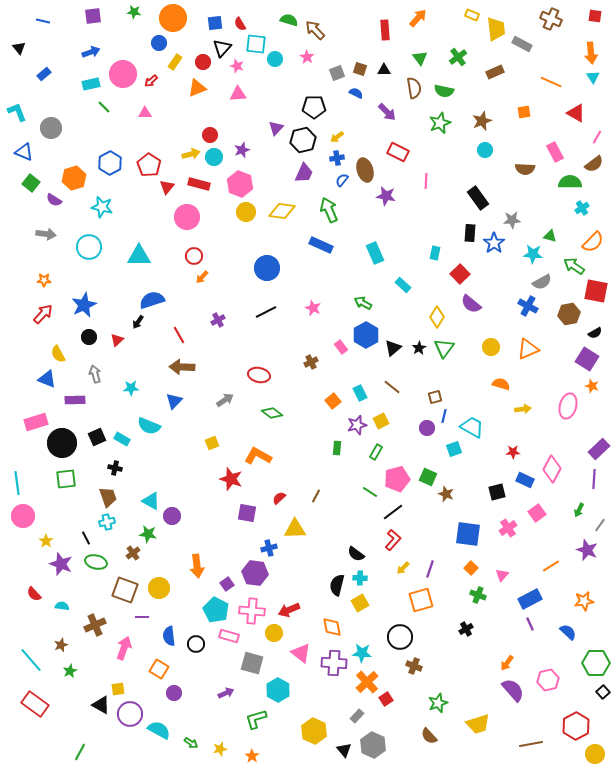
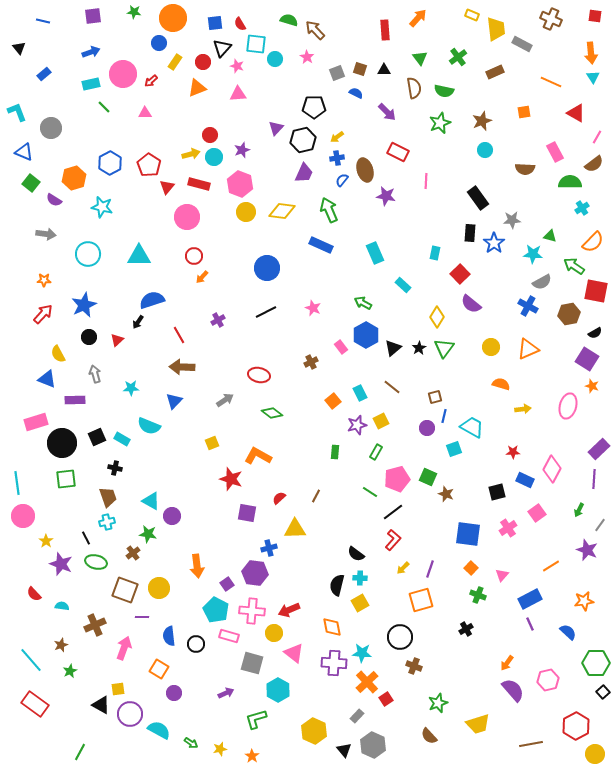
cyan circle at (89, 247): moved 1 px left, 7 px down
green rectangle at (337, 448): moved 2 px left, 4 px down
pink triangle at (301, 653): moved 7 px left
